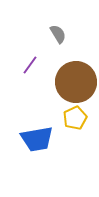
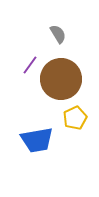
brown circle: moved 15 px left, 3 px up
blue trapezoid: moved 1 px down
